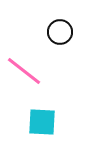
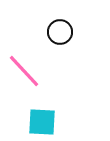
pink line: rotated 9 degrees clockwise
